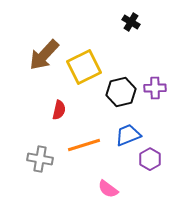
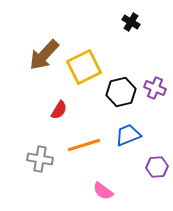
purple cross: rotated 25 degrees clockwise
red semicircle: rotated 18 degrees clockwise
purple hexagon: moved 7 px right, 8 px down; rotated 25 degrees clockwise
pink semicircle: moved 5 px left, 2 px down
